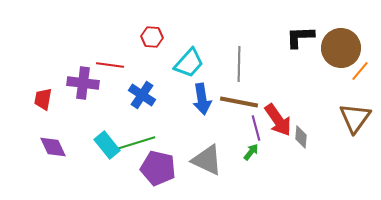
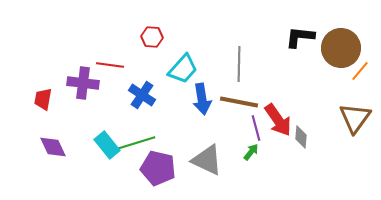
black L-shape: rotated 8 degrees clockwise
cyan trapezoid: moved 6 px left, 6 px down
